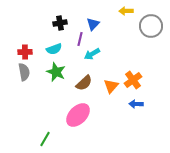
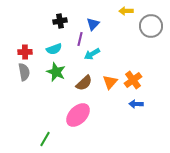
black cross: moved 2 px up
orange triangle: moved 1 px left, 4 px up
